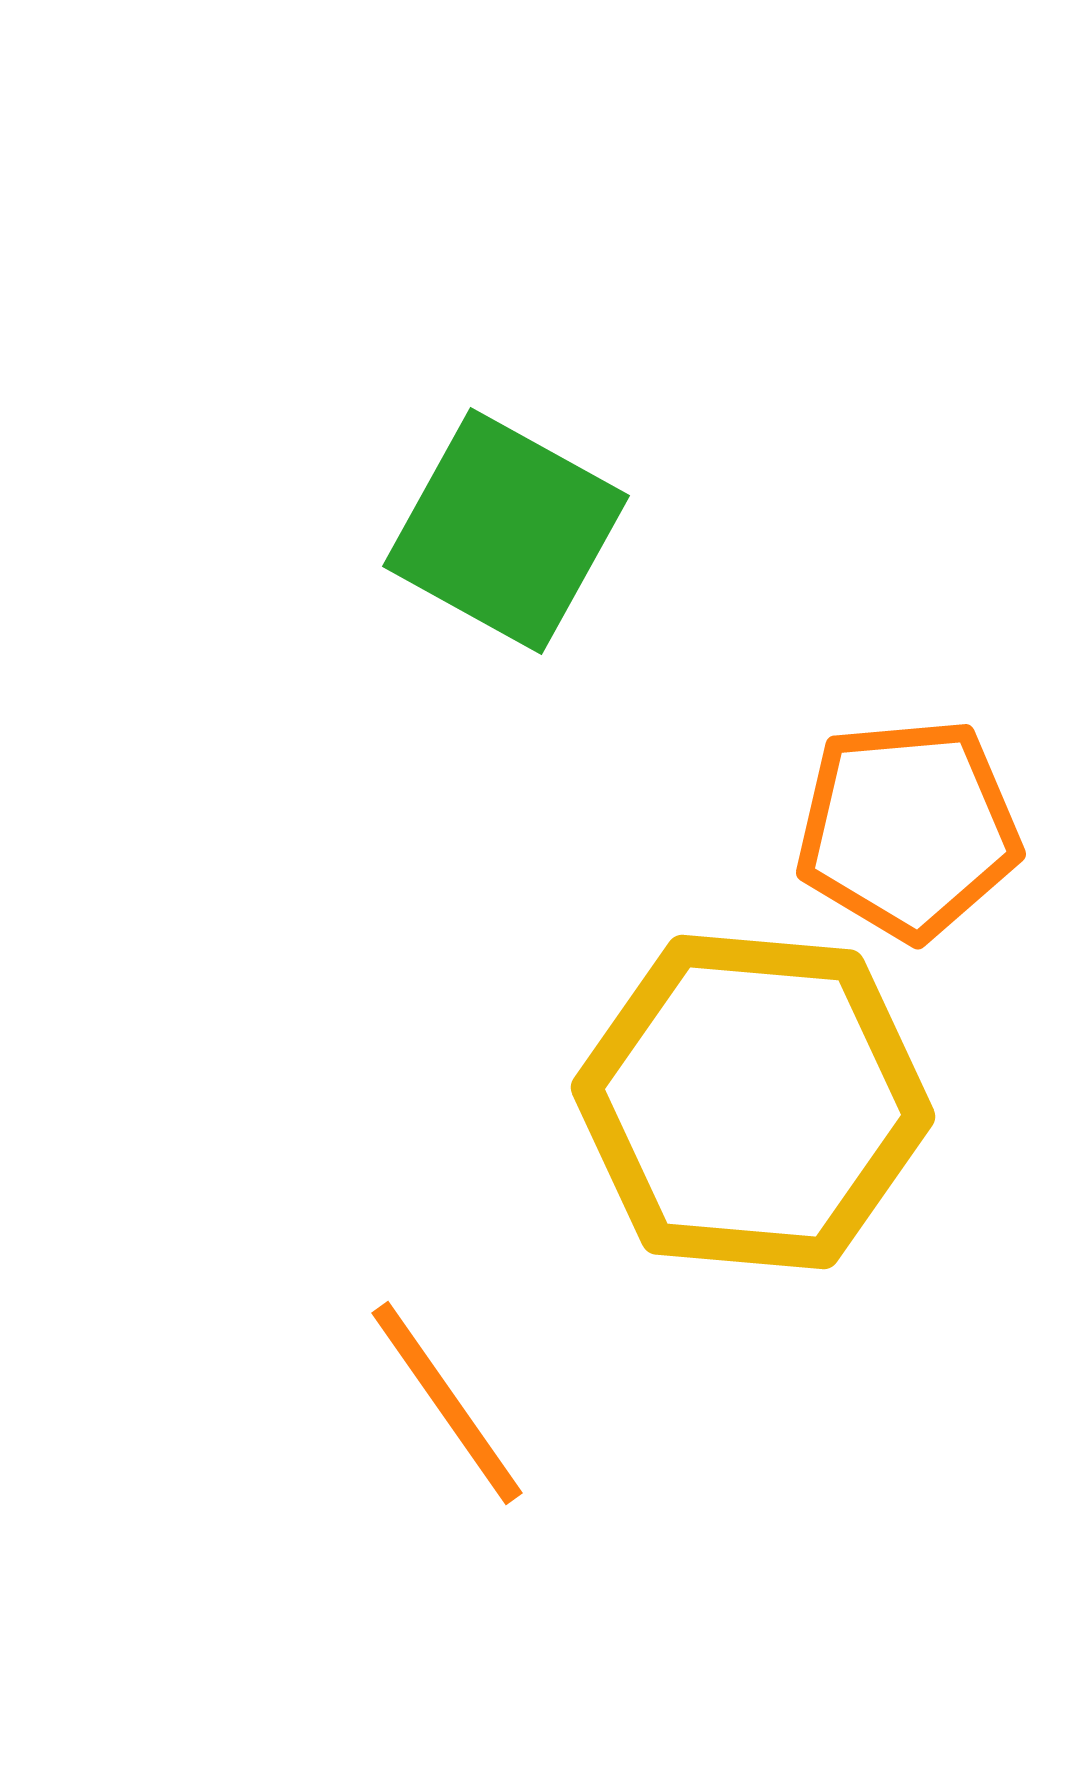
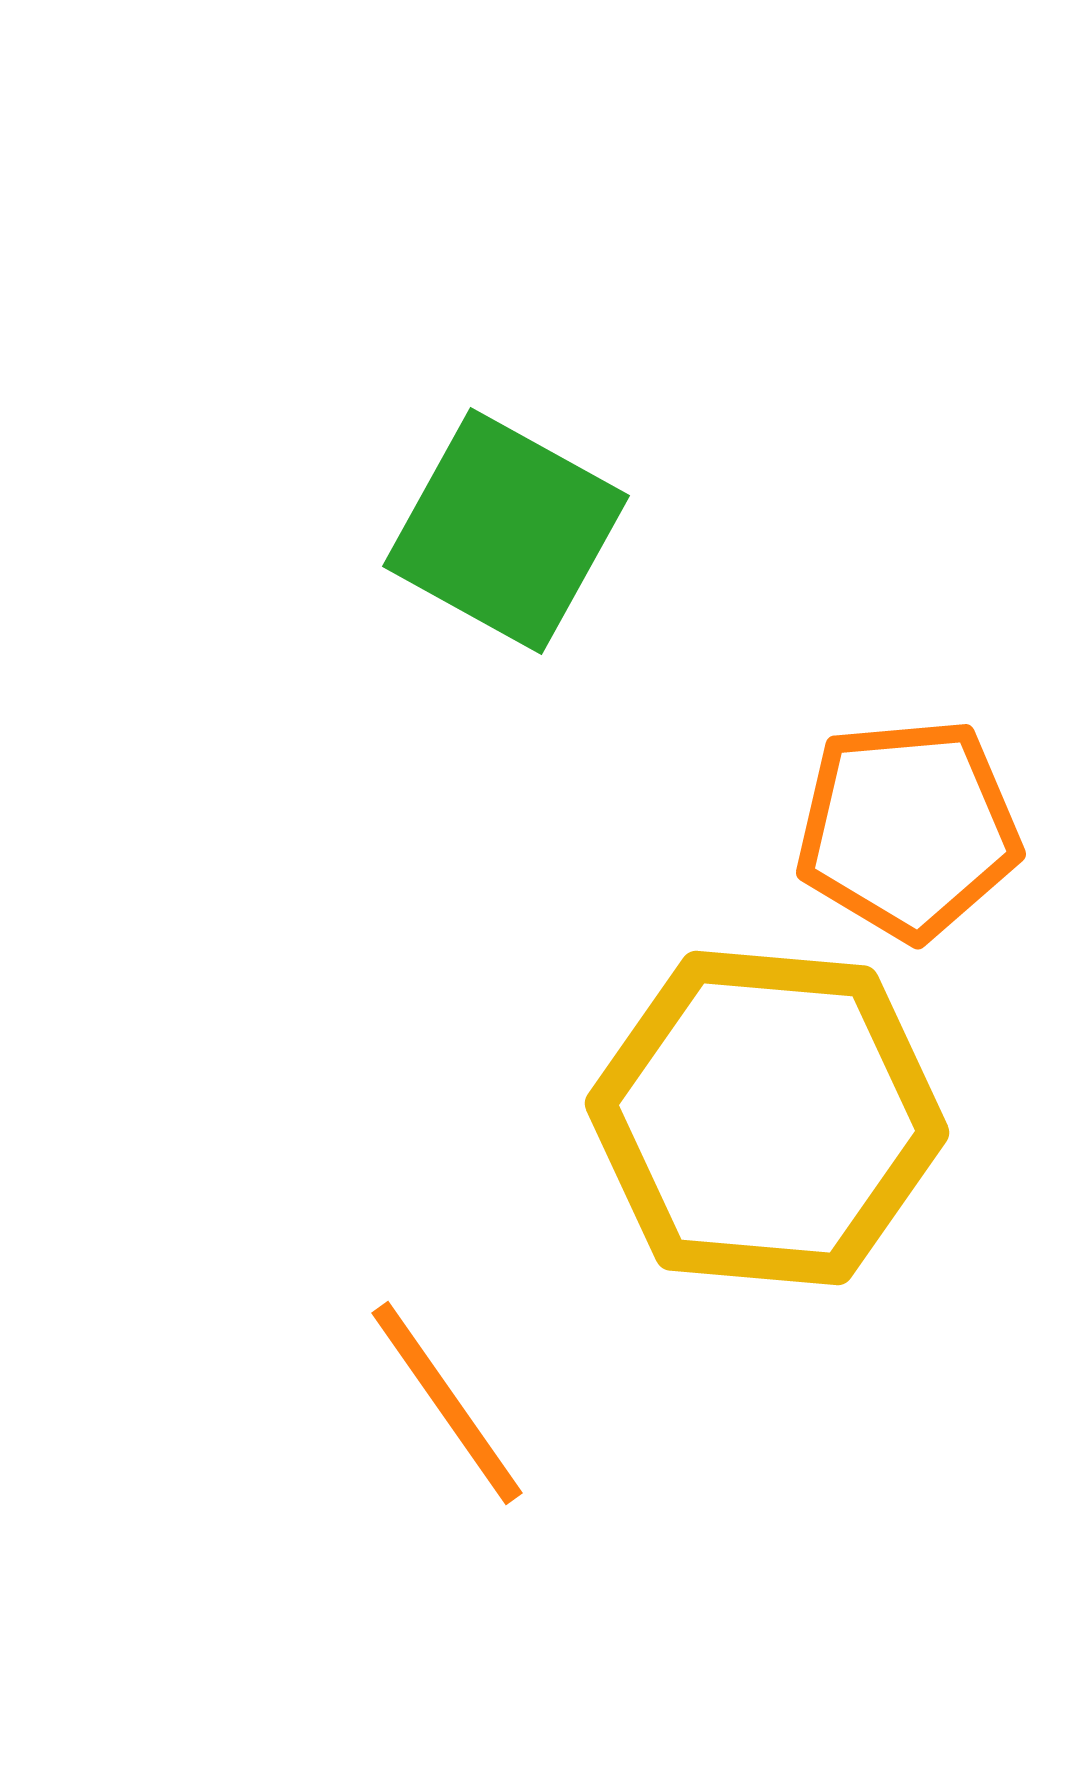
yellow hexagon: moved 14 px right, 16 px down
